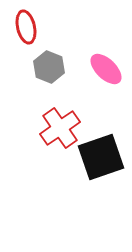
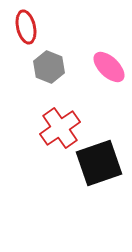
pink ellipse: moved 3 px right, 2 px up
black square: moved 2 px left, 6 px down
